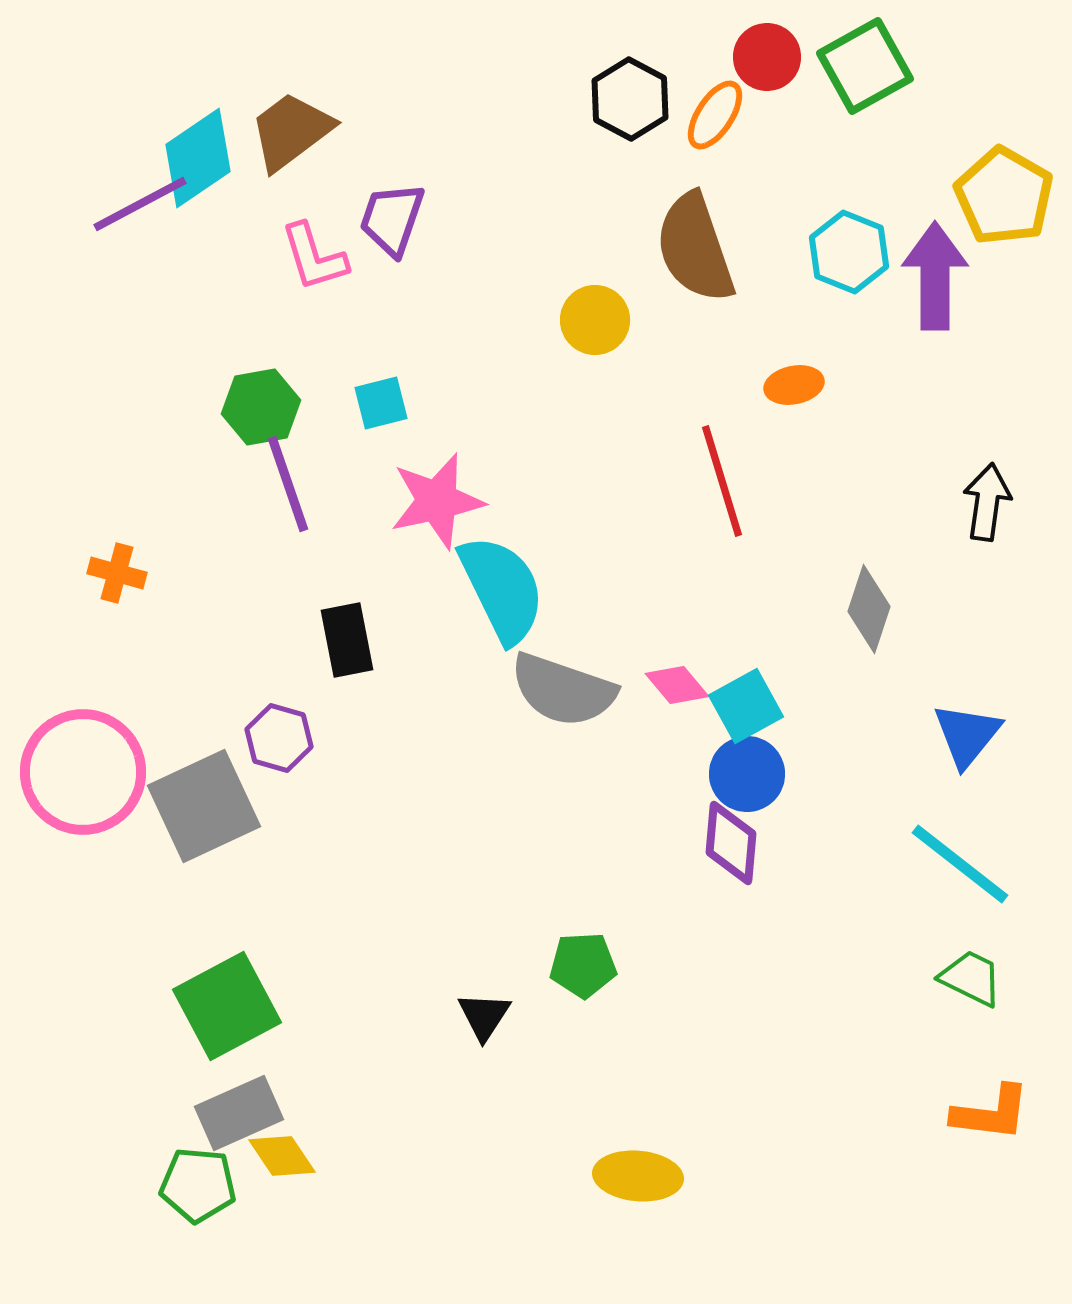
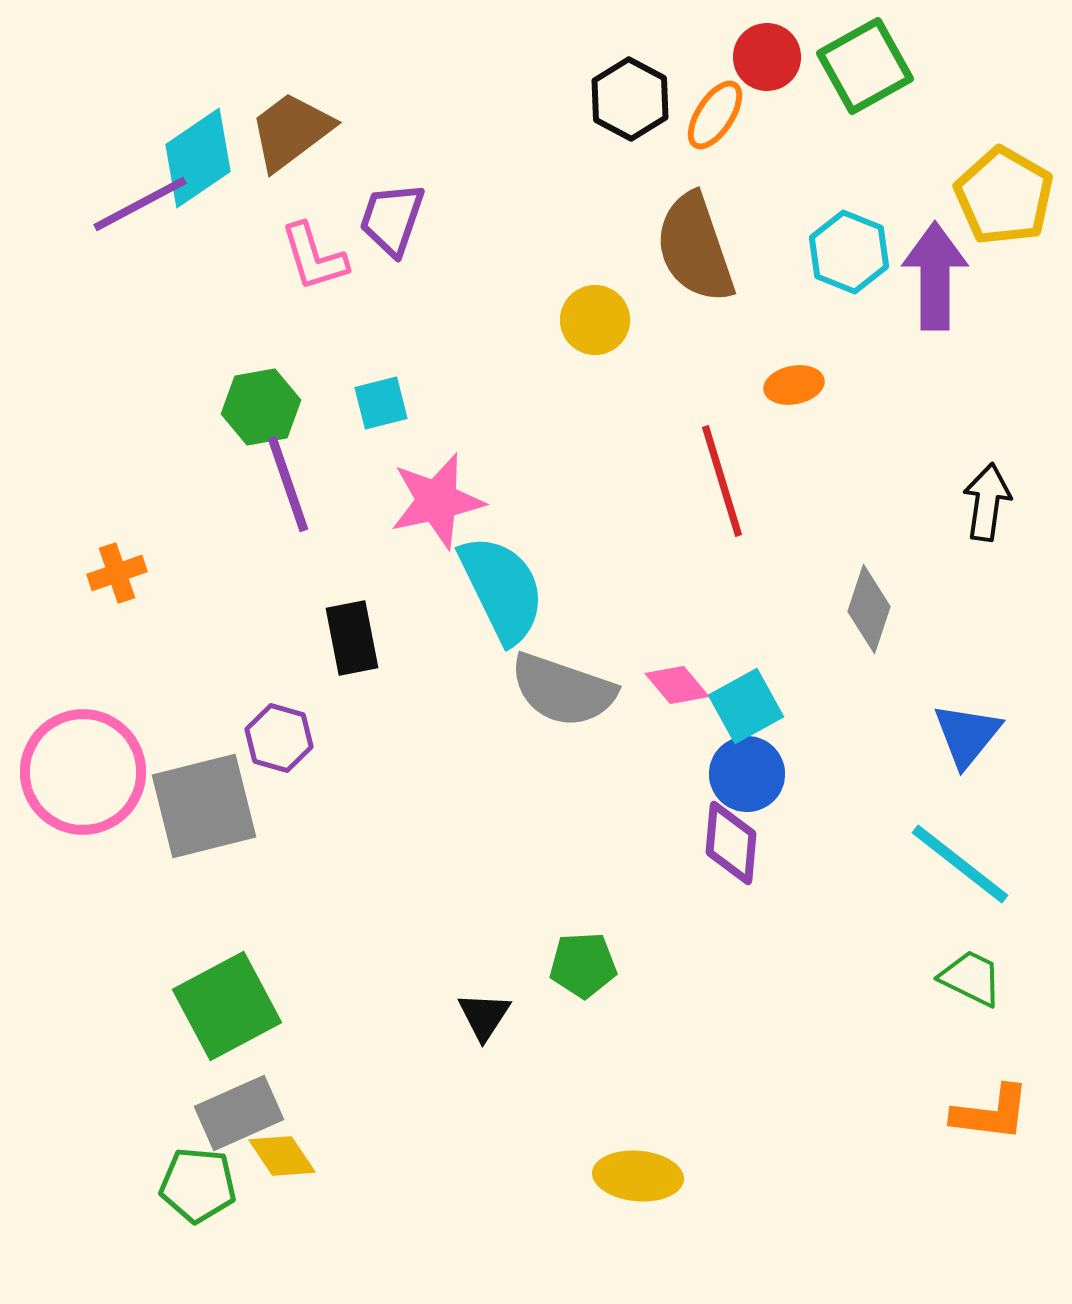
orange cross at (117, 573): rotated 34 degrees counterclockwise
black rectangle at (347, 640): moved 5 px right, 2 px up
gray square at (204, 806): rotated 11 degrees clockwise
